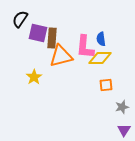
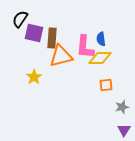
purple square: moved 4 px left
